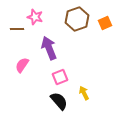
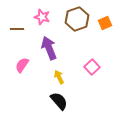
pink star: moved 7 px right
pink square: moved 32 px right, 10 px up; rotated 21 degrees counterclockwise
yellow arrow: moved 25 px left, 16 px up
